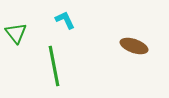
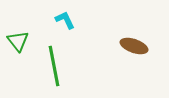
green triangle: moved 2 px right, 8 px down
